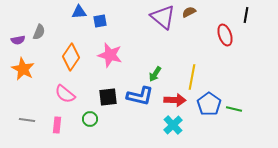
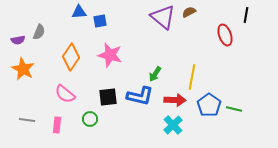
blue pentagon: moved 1 px down
